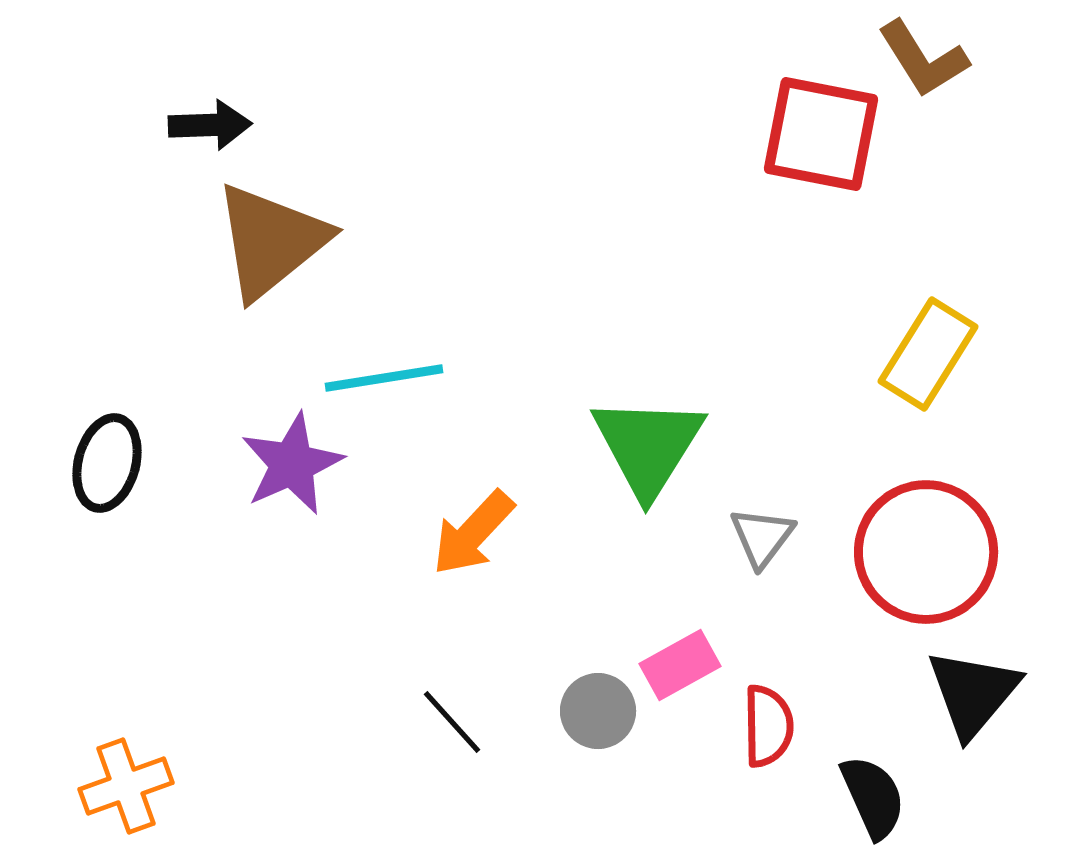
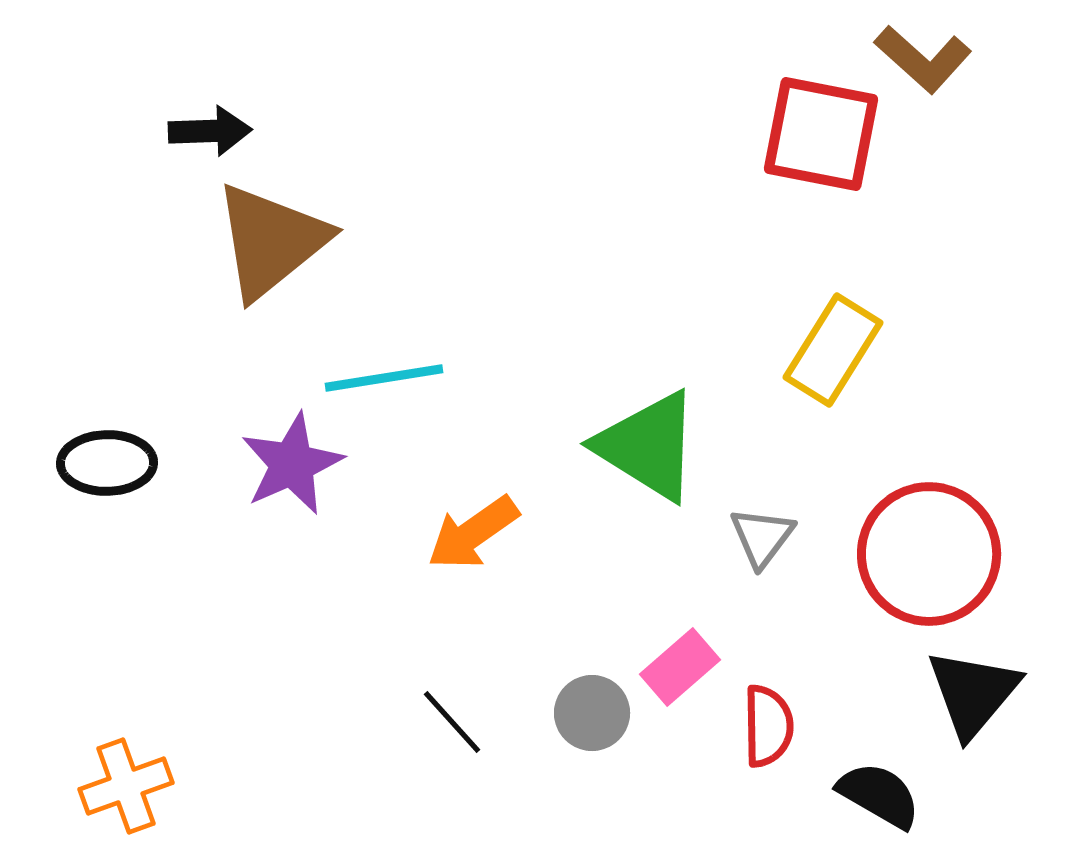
brown L-shape: rotated 16 degrees counterclockwise
black arrow: moved 6 px down
yellow rectangle: moved 95 px left, 4 px up
green triangle: rotated 30 degrees counterclockwise
black ellipse: rotated 74 degrees clockwise
orange arrow: rotated 12 degrees clockwise
red circle: moved 3 px right, 2 px down
pink rectangle: moved 2 px down; rotated 12 degrees counterclockwise
gray circle: moved 6 px left, 2 px down
black semicircle: moved 6 px right, 2 px up; rotated 36 degrees counterclockwise
